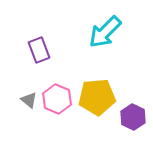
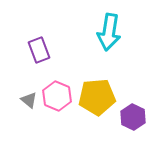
cyan arrow: moved 4 px right; rotated 36 degrees counterclockwise
pink hexagon: moved 3 px up
